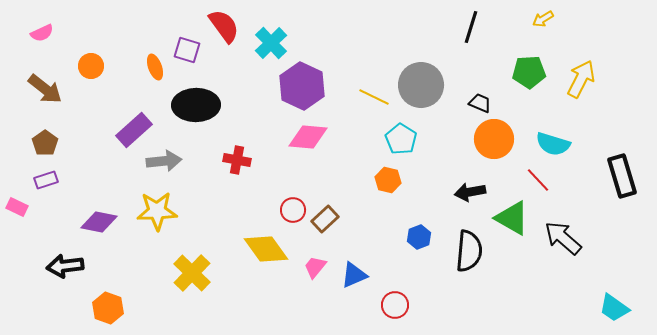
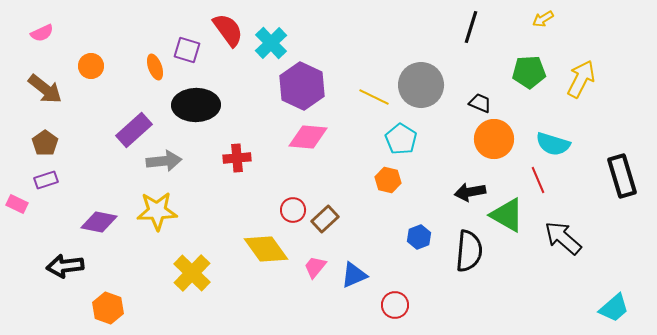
red semicircle at (224, 26): moved 4 px right, 4 px down
red cross at (237, 160): moved 2 px up; rotated 16 degrees counterclockwise
red line at (538, 180): rotated 20 degrees clockwise
pink rectangle at (17, 207): moved 3 px up
green triangle at (512, 218): moved 5 px left, 3 px up
cyan trapezoid at (614, 308): rotated 76 degrees counterclockwise
